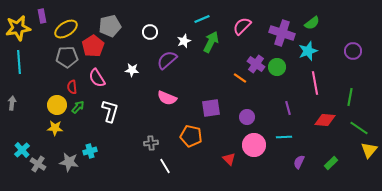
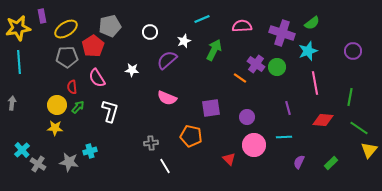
pink semicircle at (242, 26): rotated 42 degrees clockwise
green arrow at (211, 42): moved 3 px right, 8 px down
red diamond at (325, 120): moved 2 px left
